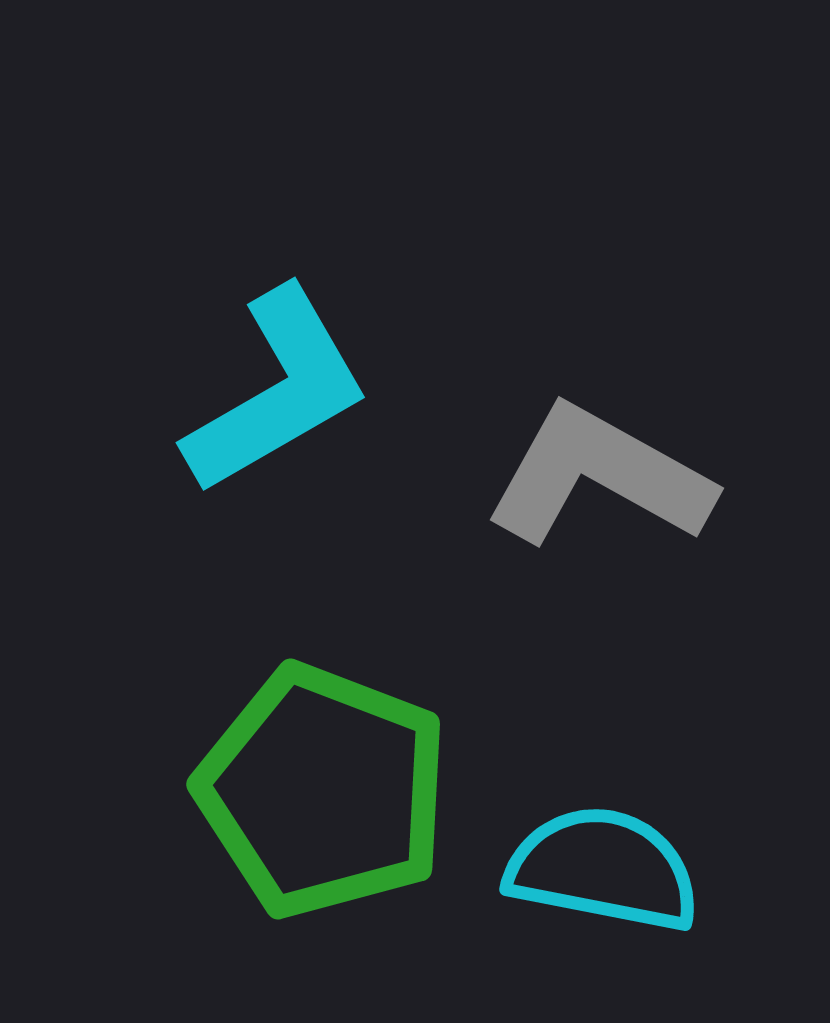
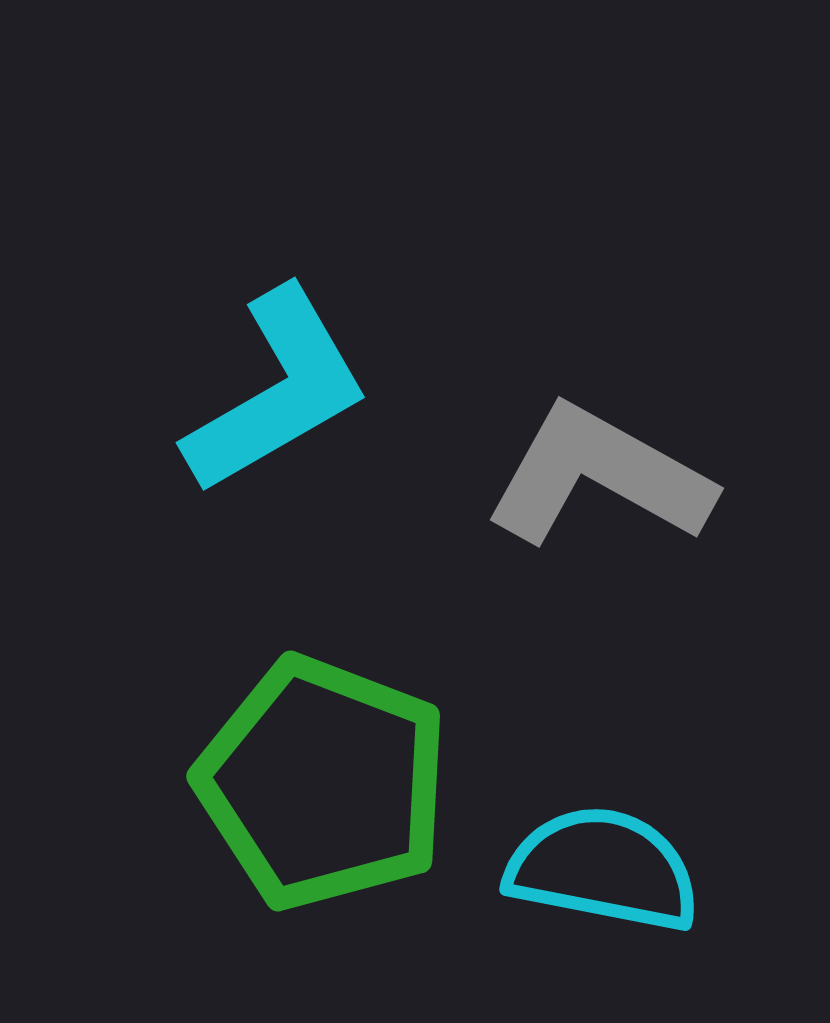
green pentagon: moved 8 px up
